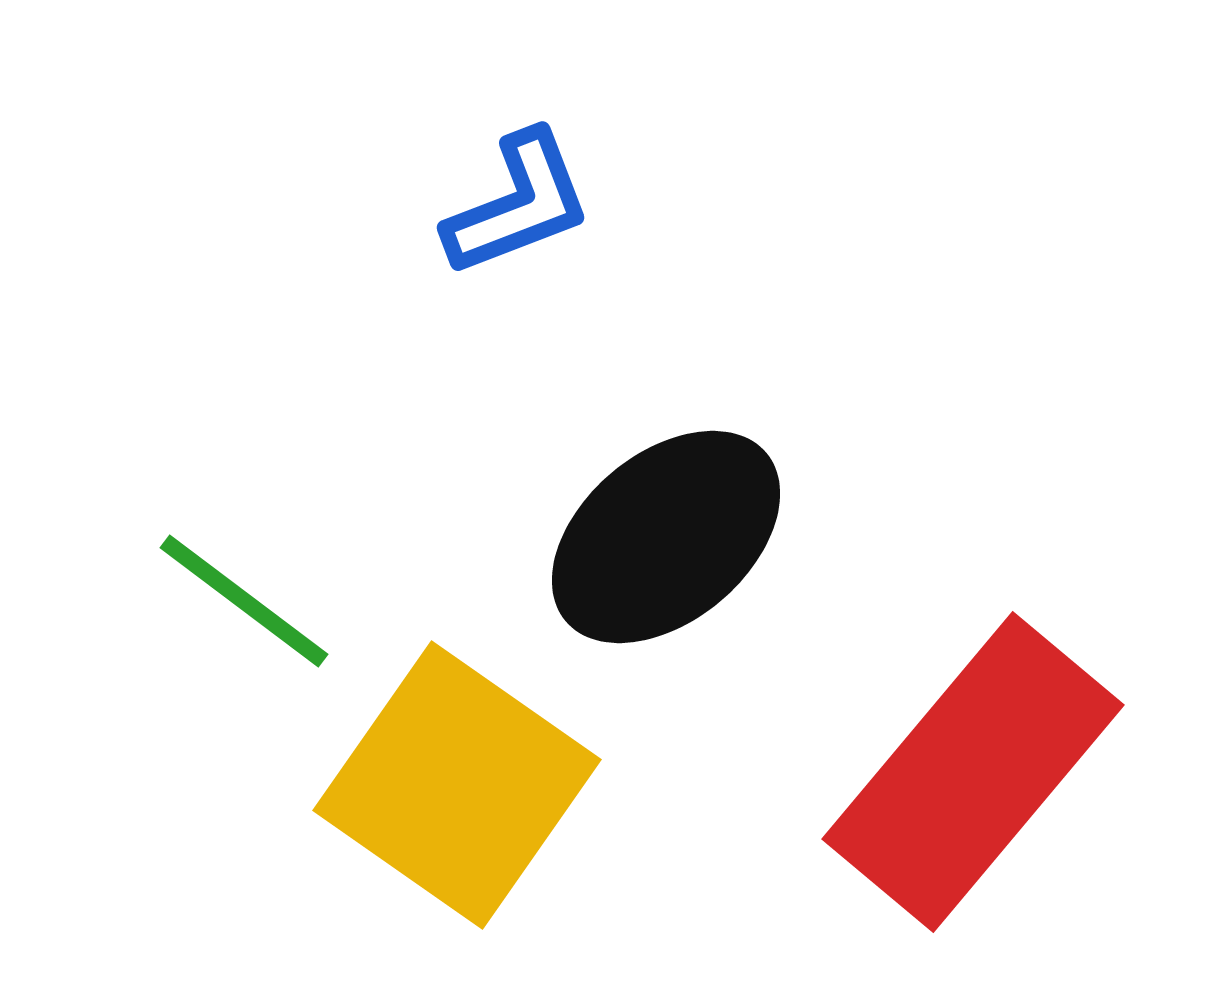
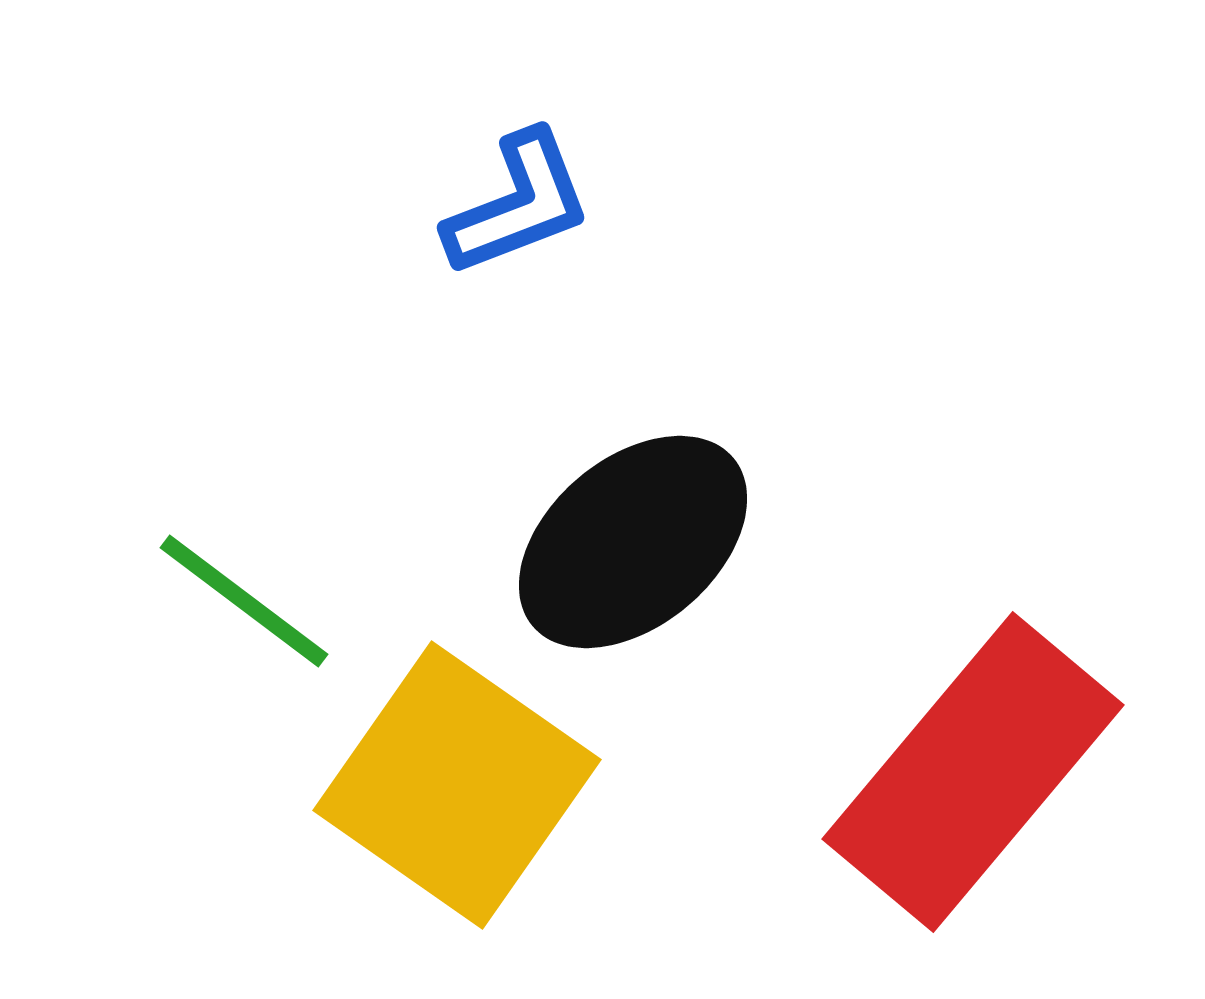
black ellipse: moved 33 px left, 5 px down
